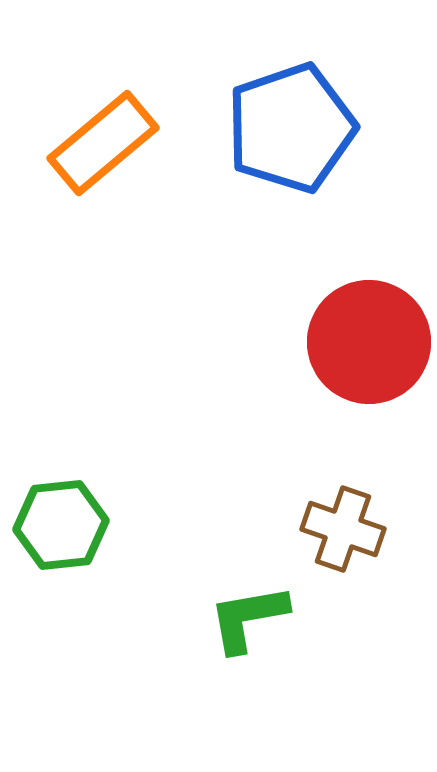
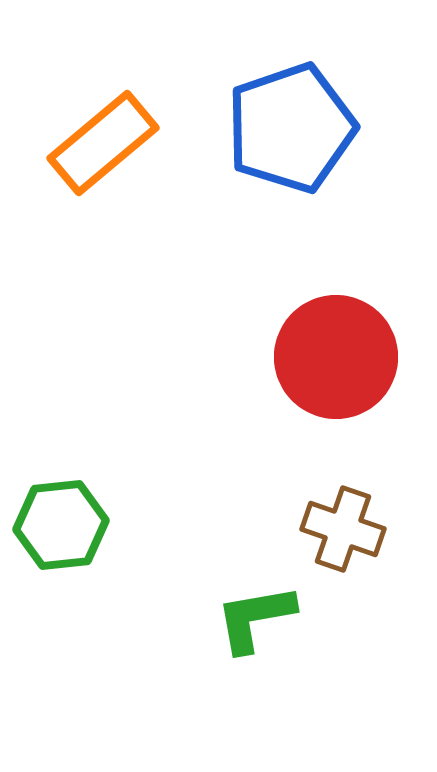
red circle: moved 33 px left, 15 px down
green L-shape: moved 7 px right
